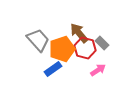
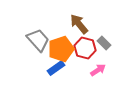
brown arrow: moved 9 px up
gray rectangle: moved 2 px right
orange pentagon: moved 1 px left
blue rectangle: moved 3 px right, 1 px up
